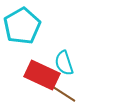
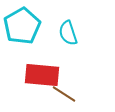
cyan semicircle: moved 4 px right, 30 px up
red rectangle: rotated 20 degrees counterclockwise
